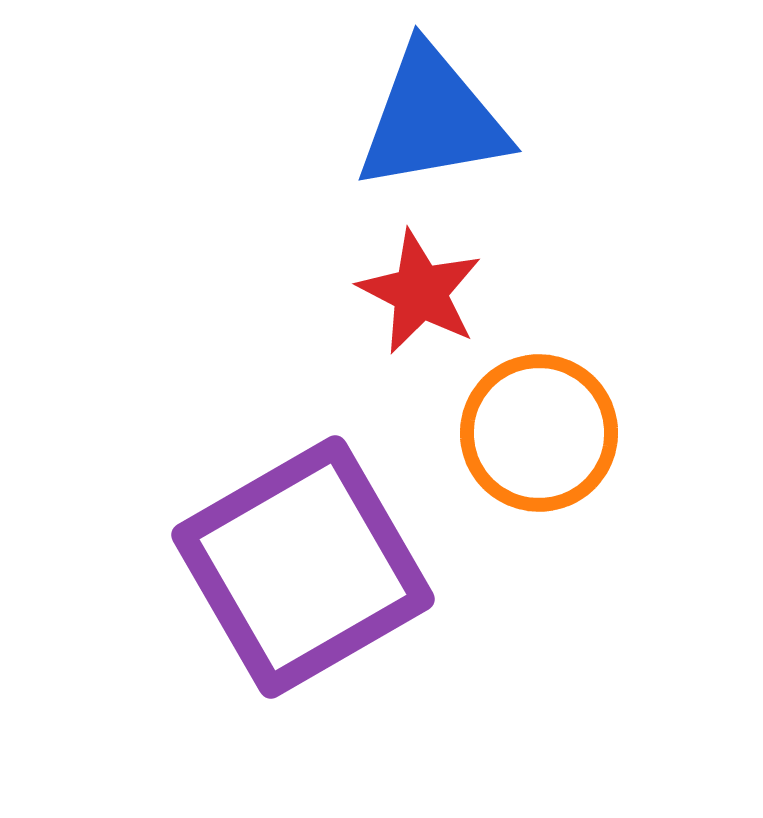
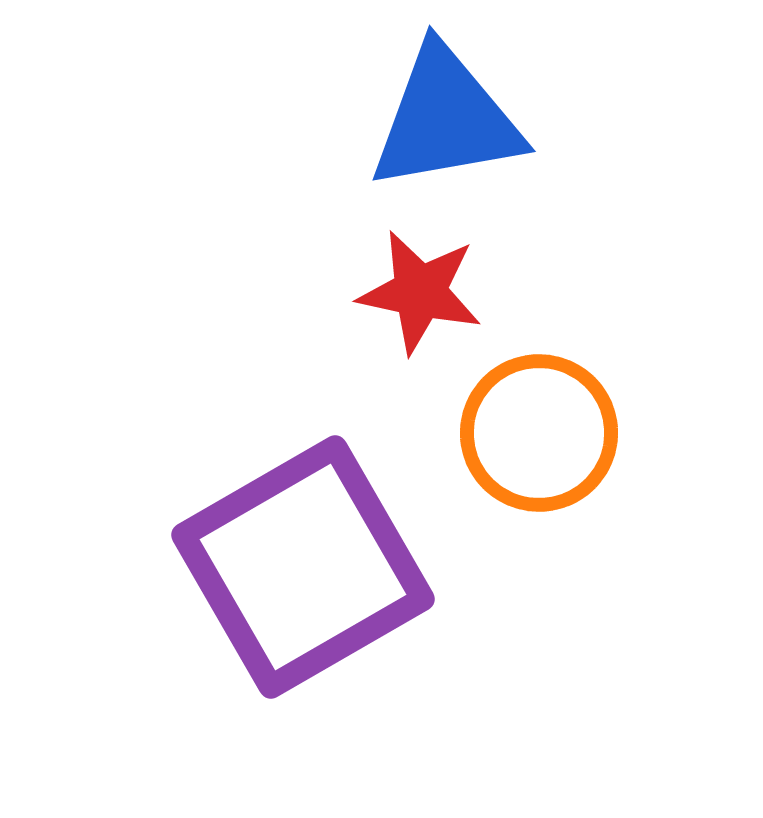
blue triangle: moved 14 px right
red star: rotated 15 degrees counterclockwise
